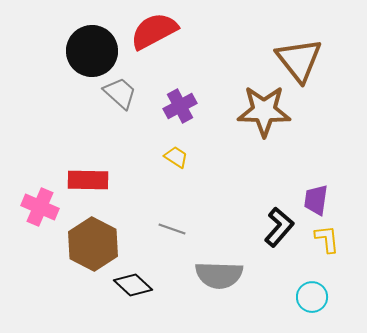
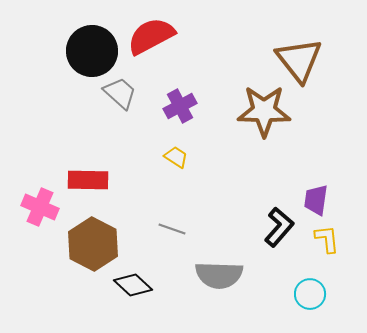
red semicircle: moved 3 px left, 5 px down
cyan circle: moved 2 px left, 3 px up
